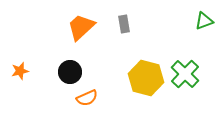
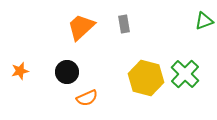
black circle: moved 3 px left
